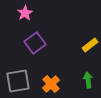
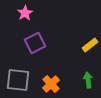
purple square: rotated 10 degrees clockwise
gray square: moved 1 px up; rotated 15 degrees clockwise
